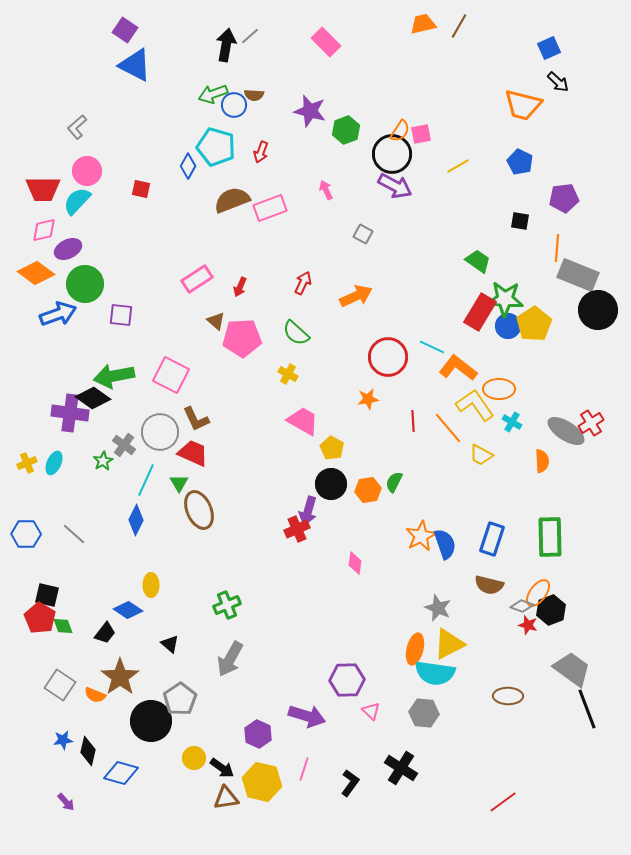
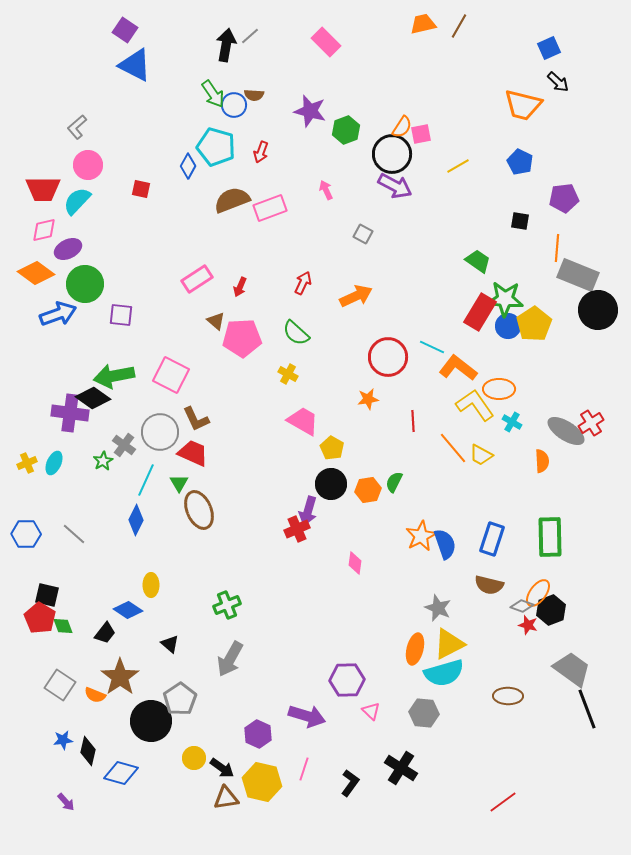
green arrow at (213, 94): rotated 104 degrees counterclockwise
orange semicircle at (400, 131): moved 2 px right, 4 px up
pink circle at (87, 171): moved 1 px right, 6 px up
orange line at (448, 428): moved 5 px right, 20 px down
cyan semicircle at (435, 673): moved 9 px right; rotated 24 degrees counterclockwise
